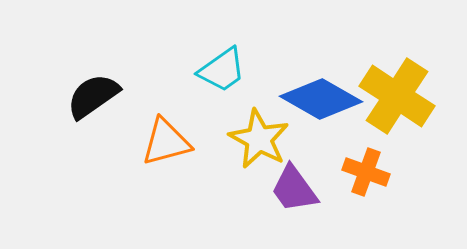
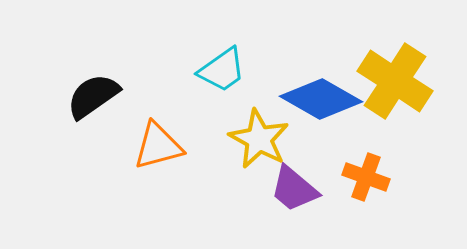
yellow cross: moved 2 px left, 15 px up
orange triangle: moved 8 px left, 4 px down
orange cross: moved 5 px down
purple trapezoid: rotated 14 degrees counterclockwise
